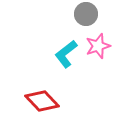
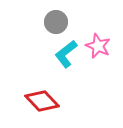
gray circle: moved 30 px left, 8 px down
pink star: rotated 30 degrees counterclockwise
